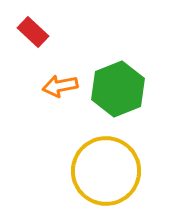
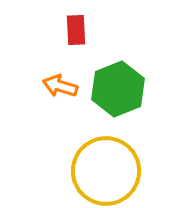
red rectangle: moved 43 px right, 2 px up; rotated 44 degrees clockwise
orange arrow: rotated 28 degrees clockwise
